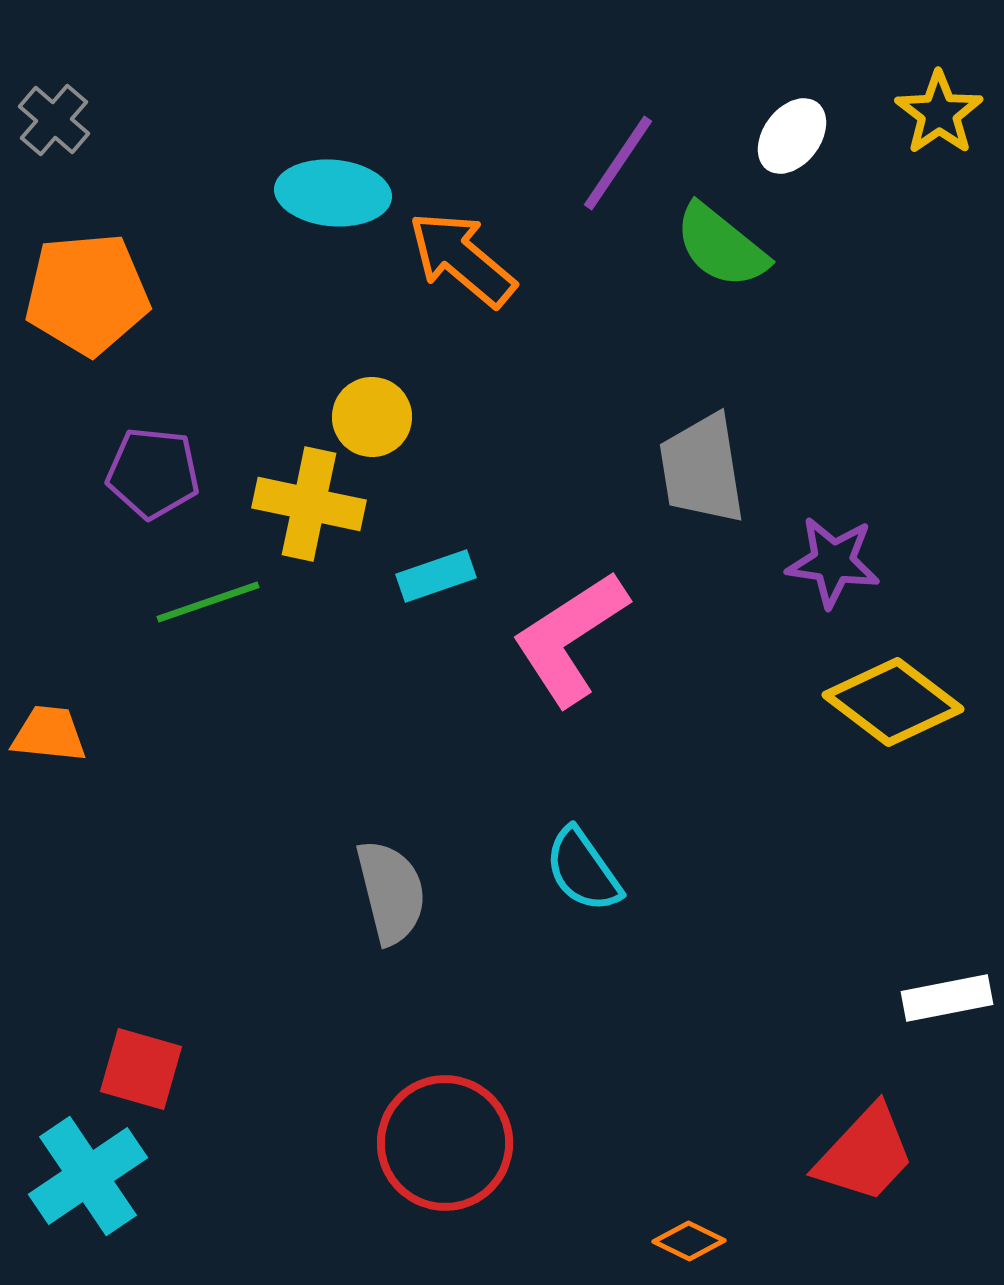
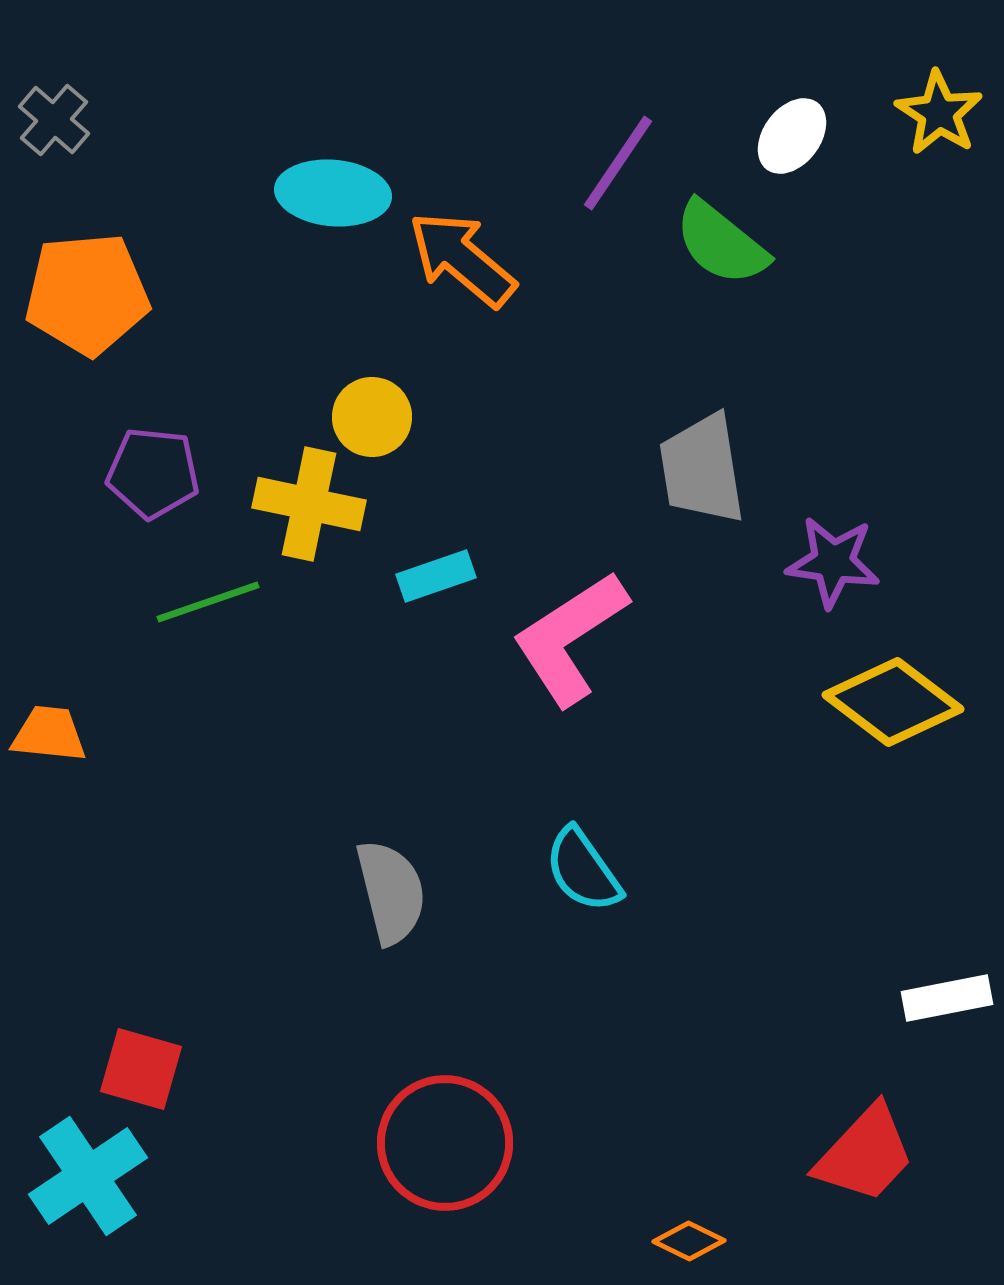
yellow star: rotated 4 degrees counterclockwise
green semicircle: moved 3 px up
